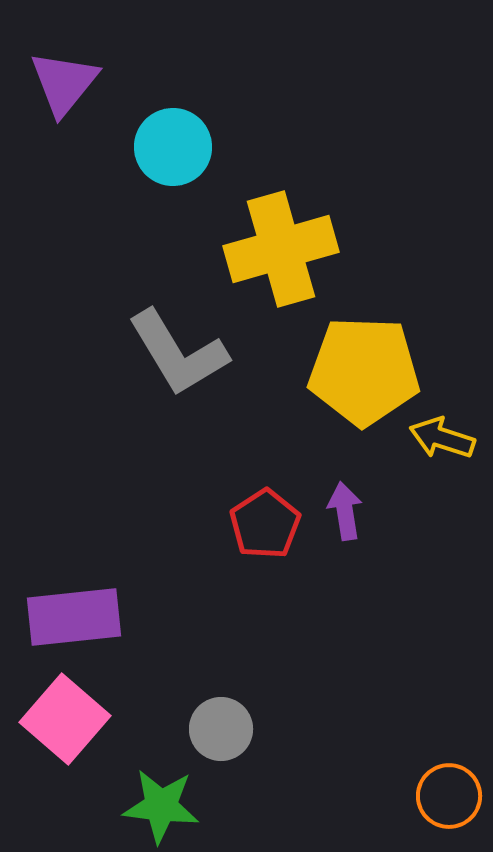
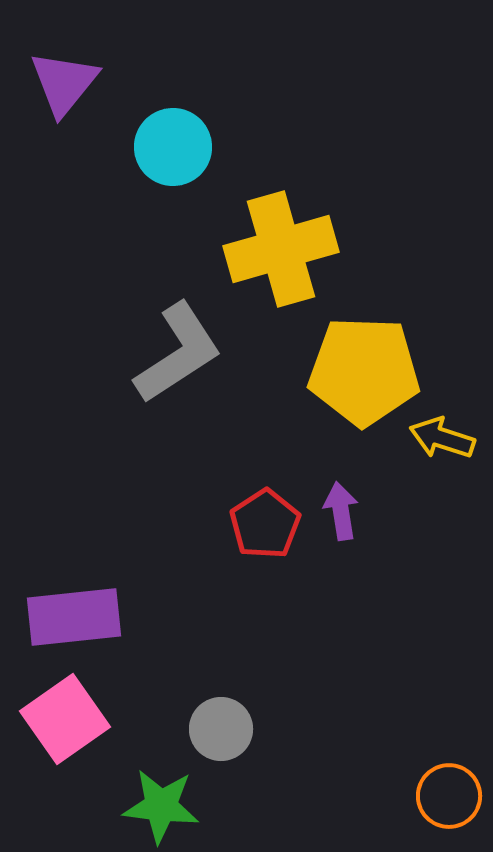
gray L-shape: rotated 92 degrees counterclockwise
purple arrow: moved 4 px left
pink square: rotated 14 degrees clockwise
